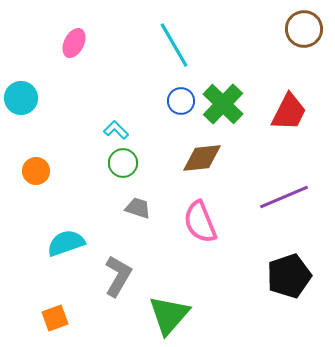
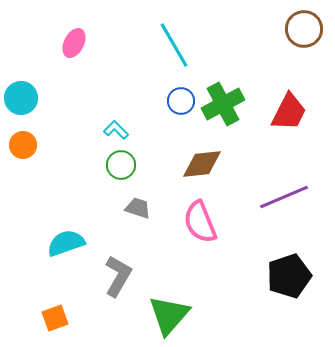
green cross: rotated 18 degrees clockwise
brown diamond: moved 6 px down
green circle: moved 2 px left, 2 px down
orange circle: moved 13 px left, 26 px up
